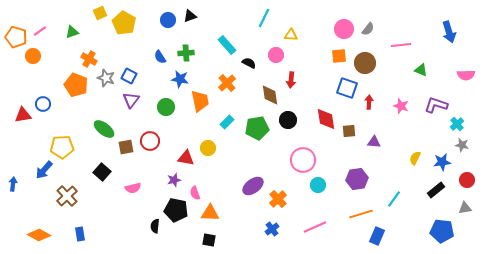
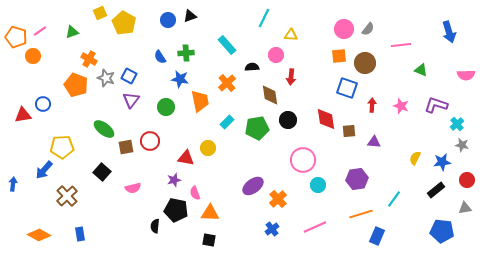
black semicircle at (249, 63): moved 3 px right, 4 px down; rotated 32 degrees counterclockwise
red arrow at (291, 80): moved 3 px up
red arrow at (369, 102): moved 3 px right, 3 px down
